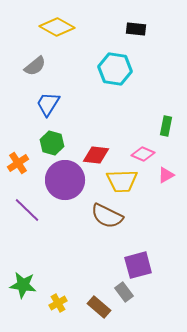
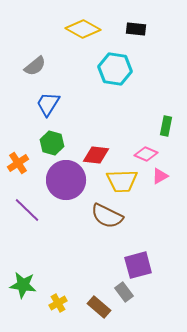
yellow diamond: moved 26 px right, 2 px down
pink diamond: moved 3 px right
pink triangle: moved 6 px left, 1 px down
purple circle: moved 1 px right
